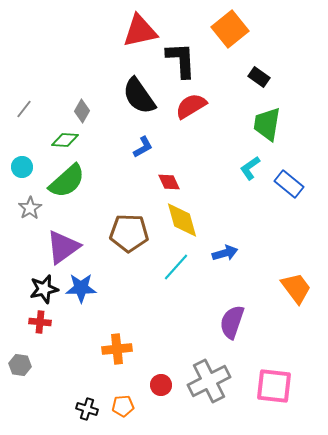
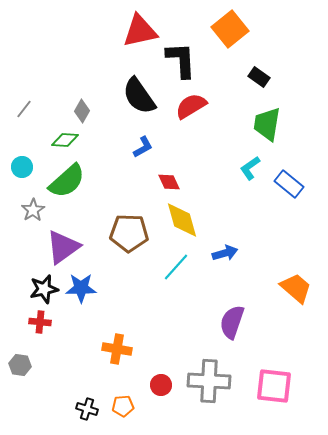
gray star: moved 3 px right, 2 px down
orange trapezoid: rotated 12 degrees counterclockwise
orange cross: rotated 16 degrees clockwise
gray cross: rotated 30 degrees clockwise
